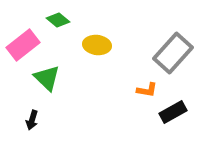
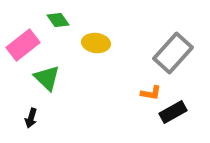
green diamond: rotated 15 degrees clockwise
yellow ellipse: moved 1 px left, 2 px up
orange L-shape: moved 4 px right, 3 px down
black arrow: moved 1 px left, 2 px up
